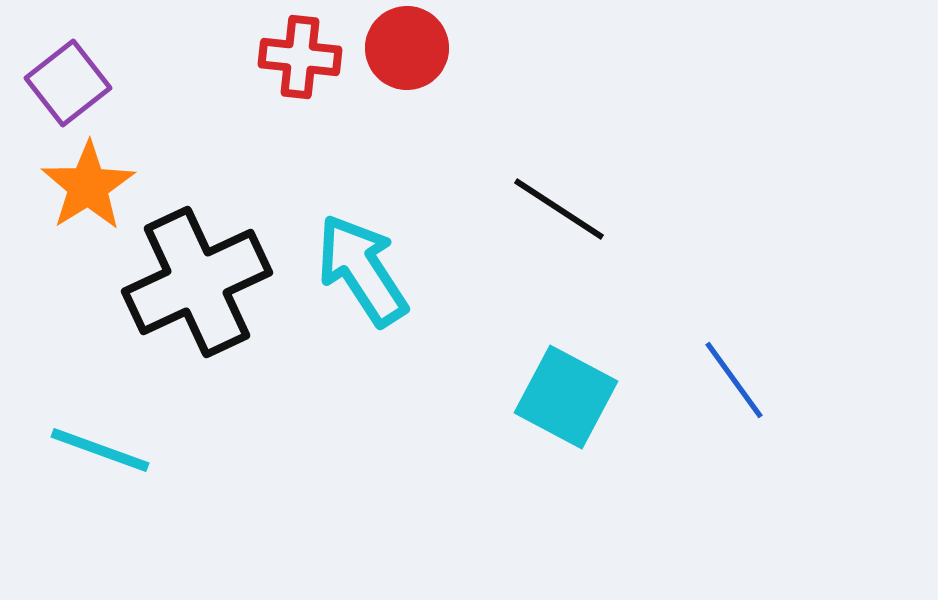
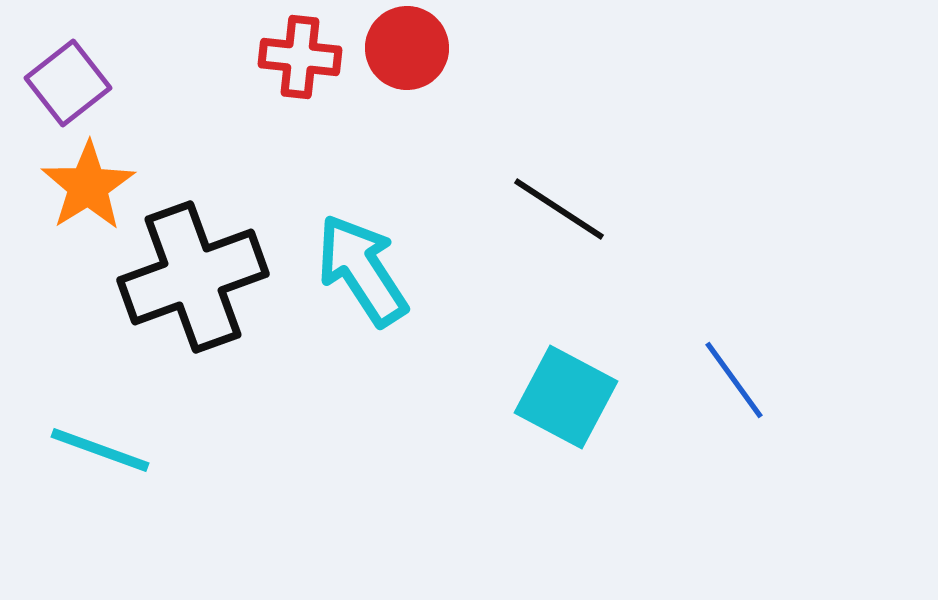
black cross: moved 4 px left, 5 px up; rotated 5 degrees clockwise
